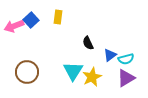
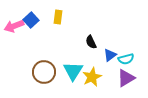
black semicircle: moved 3 px right, 1 px up
brown circle: moved 17 px right
